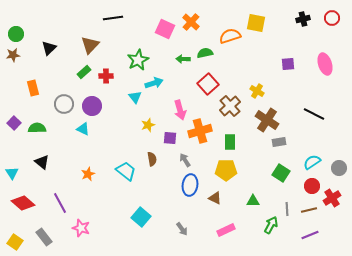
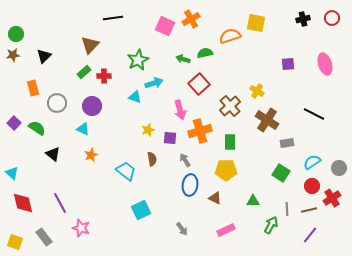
orange cross at (191, 22): moved 3 px up; rotated 18 degrees clockwise
pink square at (165, 29): moved 3 px up
black triangle at (49, 48): moved 5 px left, 8 px down
green arrow at (183, 59): rotated 16 degrees clockwise
red cross at (106, 76): moved 2 px left
red square at (208, 84): moved 9 px left
cyan triangle at (135, 97): rotated 32 degrees counterclockwise
gray circle at (64, 104): moved 7 px left, 1 px up
yellow star at (148, 125): moved 5 px down
green semicircle at (37, 128): rotated 36 degrees clockwise
gray rectangle at (279, 142): moved 8 px right, 1 px down
black triangle at (42, 162): moved 11 px right, 8 px up
cyan triangle at (12, 173): rotated 16 degrees counterclockwise
orange star at (88, 174): moved 3 px right, 19 px up
red diamond at (23, 203): rotated 35 degrees clockwise
cyan square at (141, 217): moved 7 px up; rotated 24 degrees clockwise
purple line at (310, 235): rotated 30 degrees counterclockwise
yellow square at (15, 242): rotated 14 degrees counterclockwise
